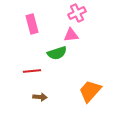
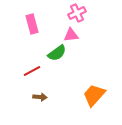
green semicircle: rotated 18 degrees counterclockwise
red line: rotated 24 degrees counterclockwise
orange trapezoid: moved 4 px right, 4 px down
